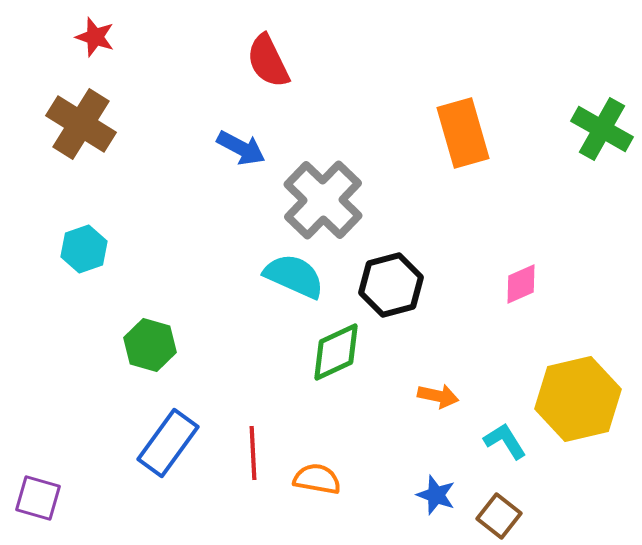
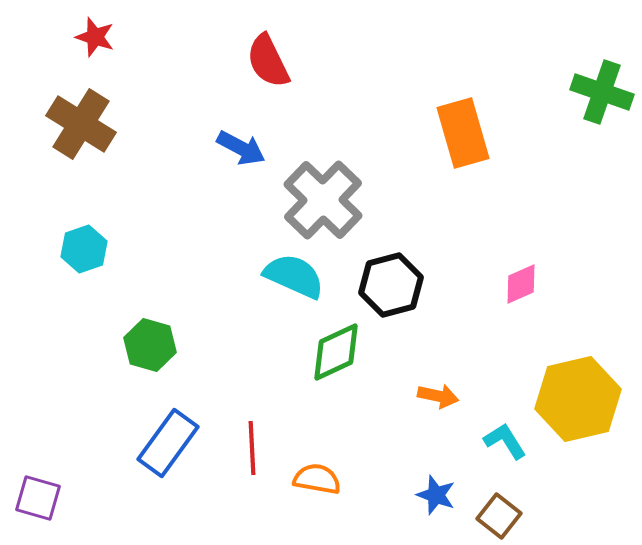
green cross: moved 37 px up; rotated 10 degrees counterclockwise
red line: moved 1 px left, 5 px up
